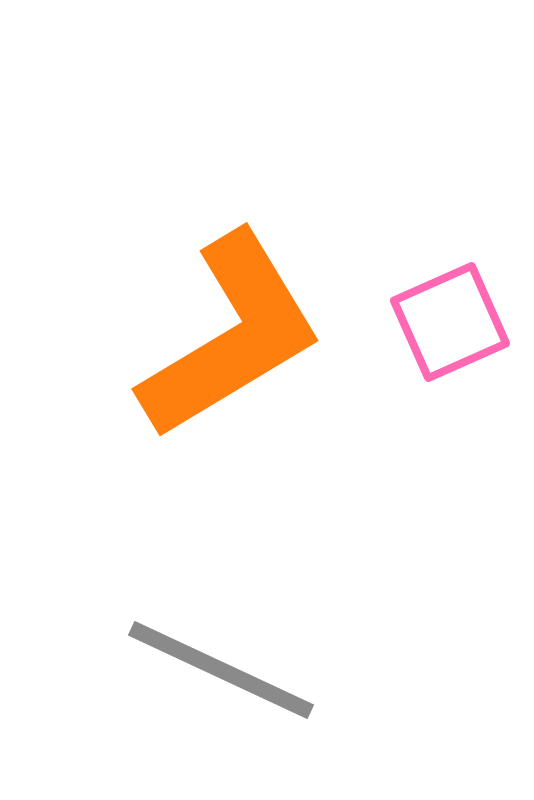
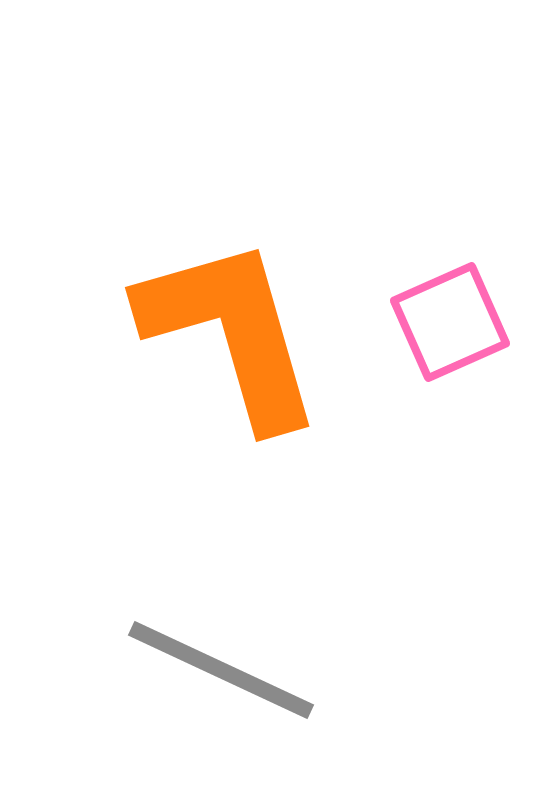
orange L-shape: moved 4 px up; rotated 75 degrees counterclockwise
